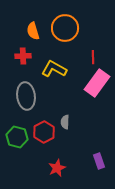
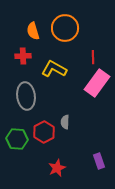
green hexagon: moved 2 px down; rotated 10 degrees counterclockwise
